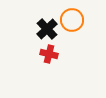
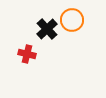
red cross: moved 22 px left
